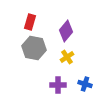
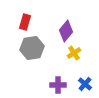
red rectangle: moved 5 px left
gray hexagon: moved 2 px left; rotated 20 degrees counterclockwise
yellow cross: moved 7 px right, 4 px up
blue cross: rotated 24 degrees clockwise
